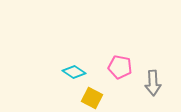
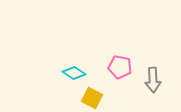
cyan diamond: moved 1 px down
gray arrow: moved 3 px up
